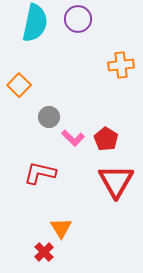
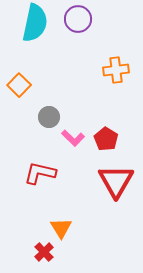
orange cross: moved 5 px left, 5 px down
